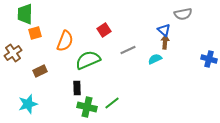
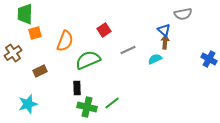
blue cross: rotated 14 degrees clockwise
